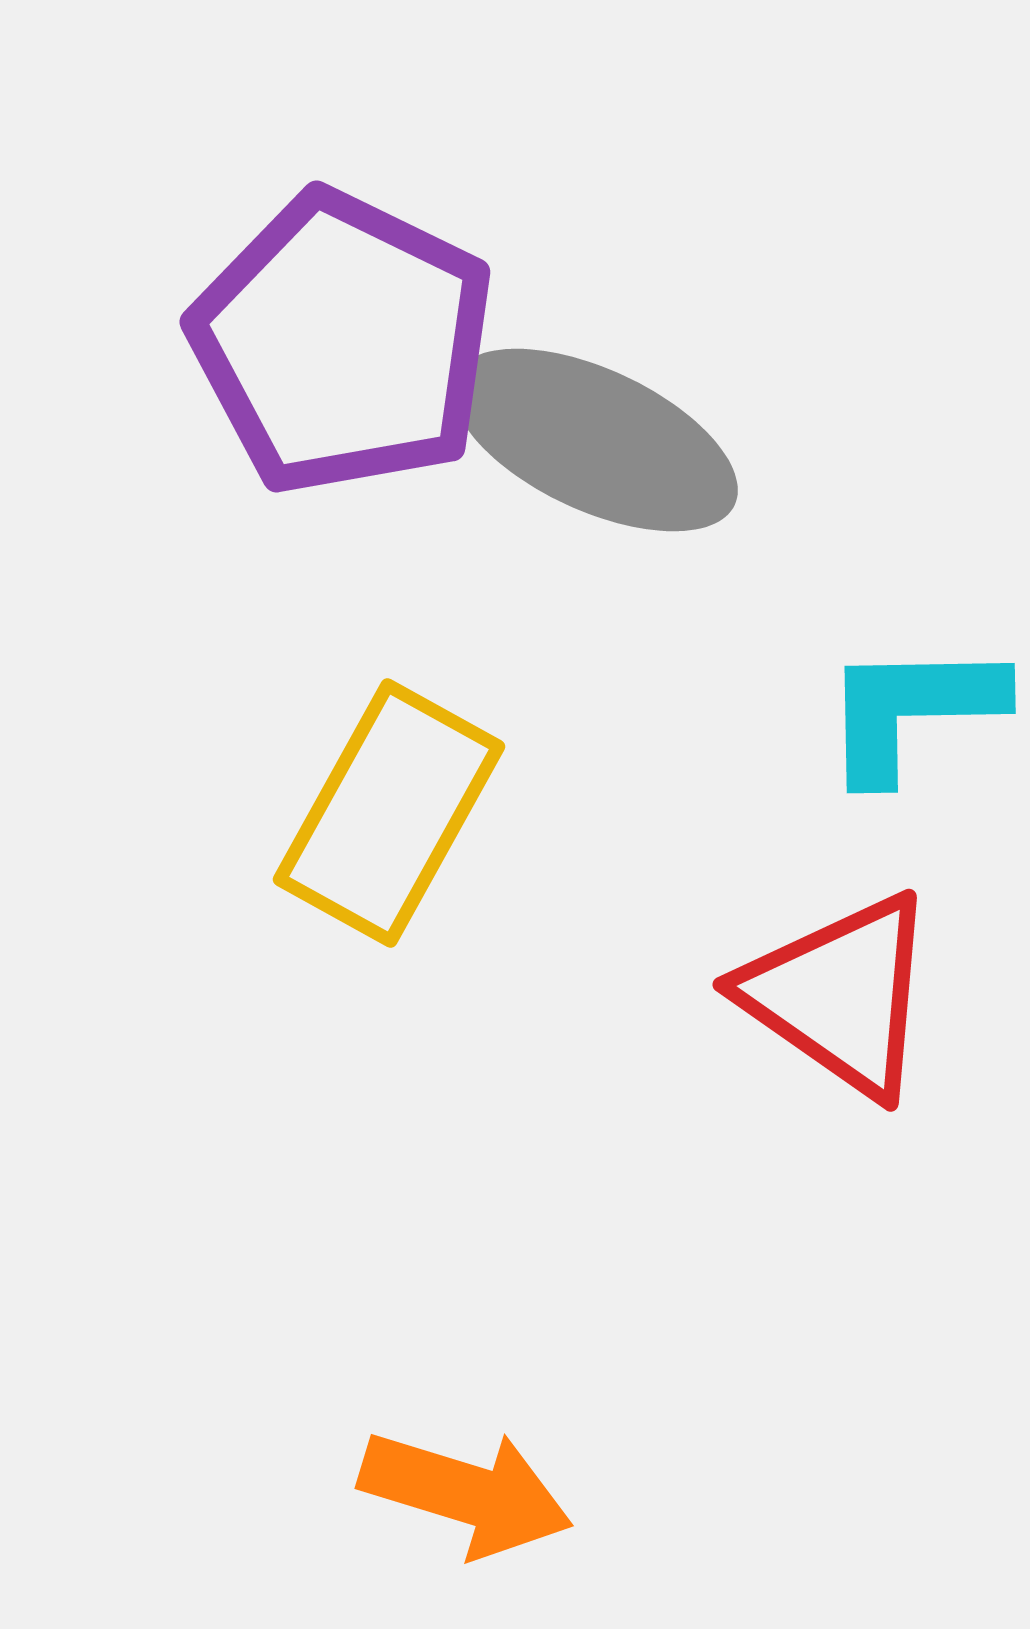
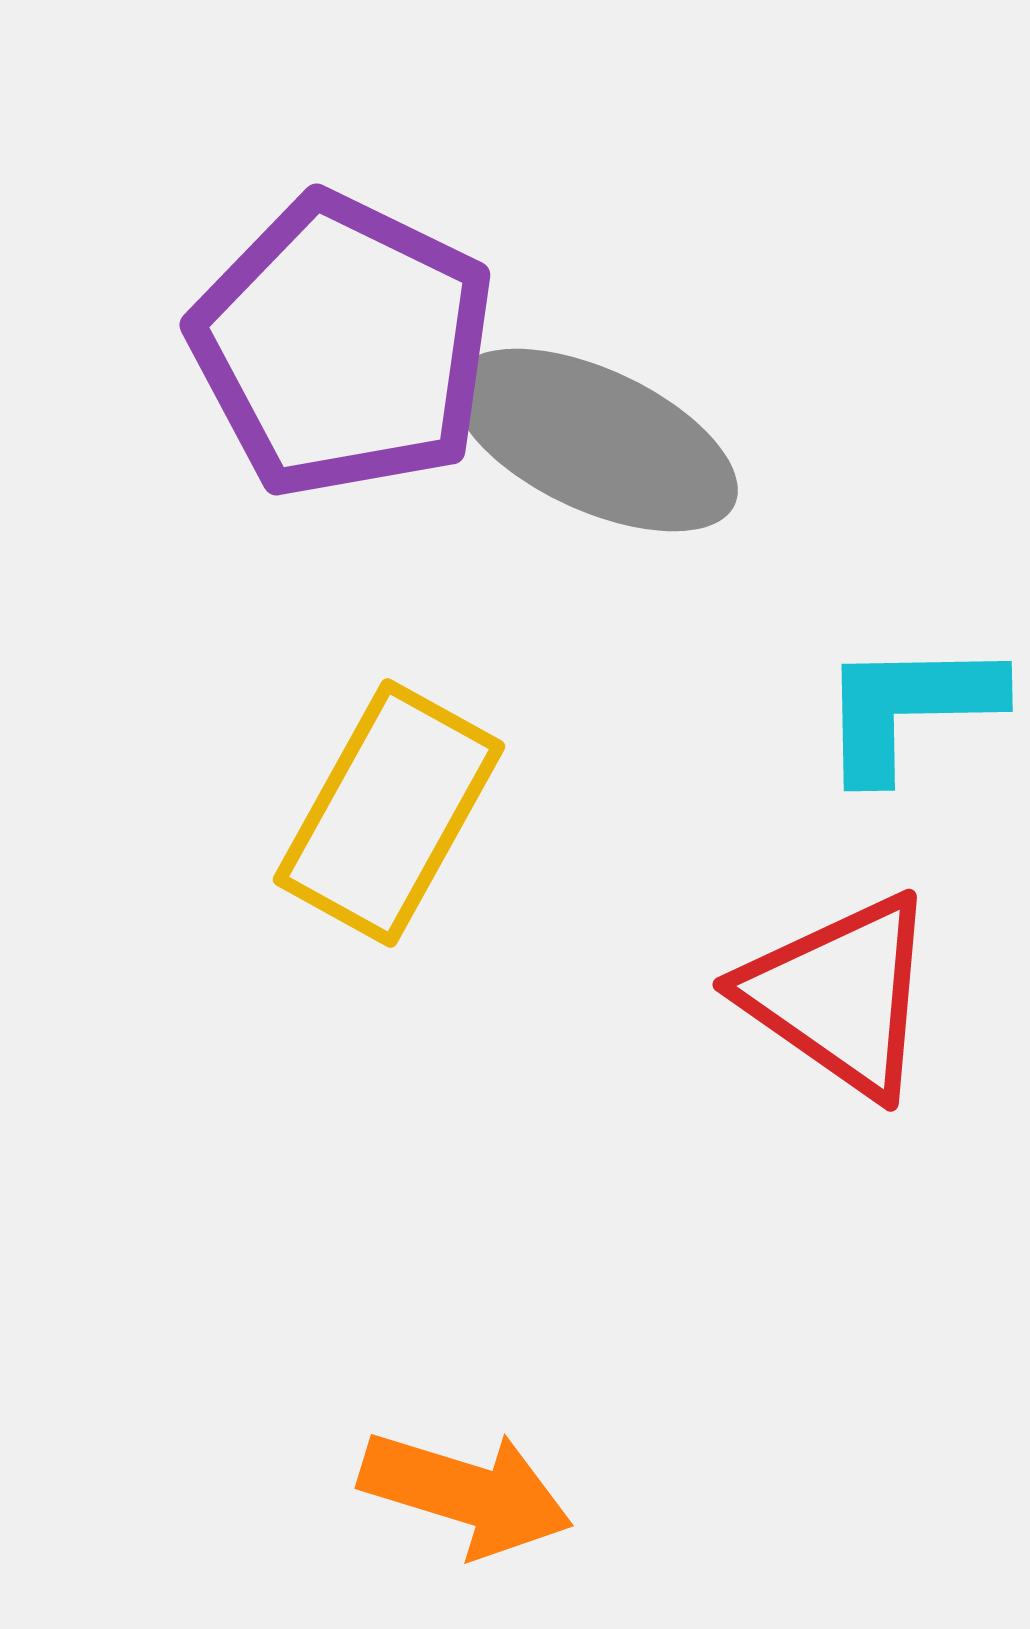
purple pentagon: moved 3 px down
cyan L-shape: moved 3 px left, 2 px up
